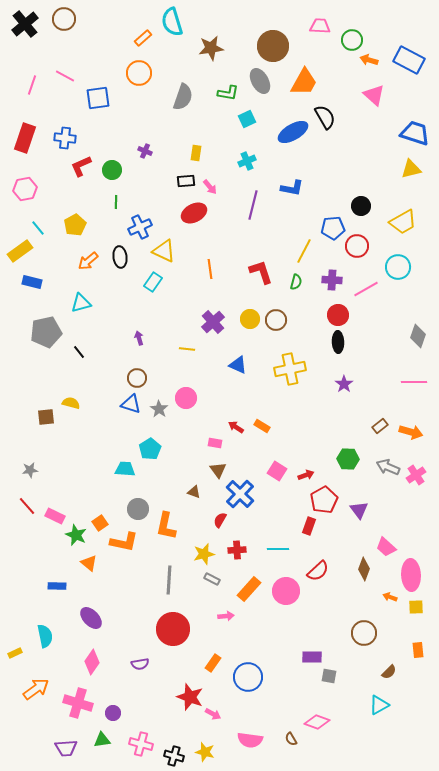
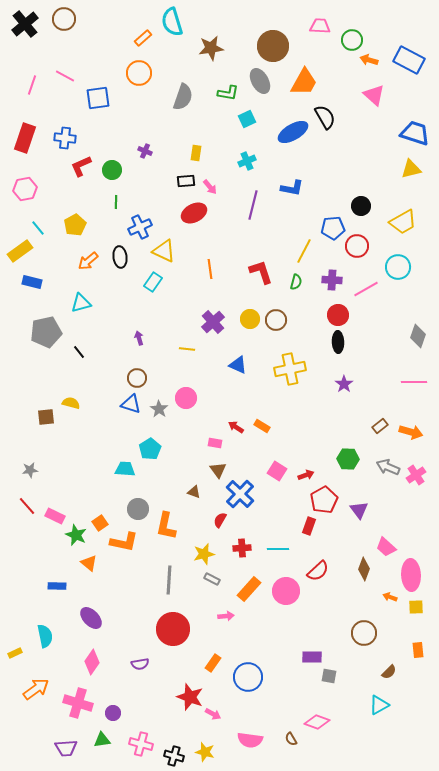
red cross at (237, 550): moved 5 px right, 2 px up
